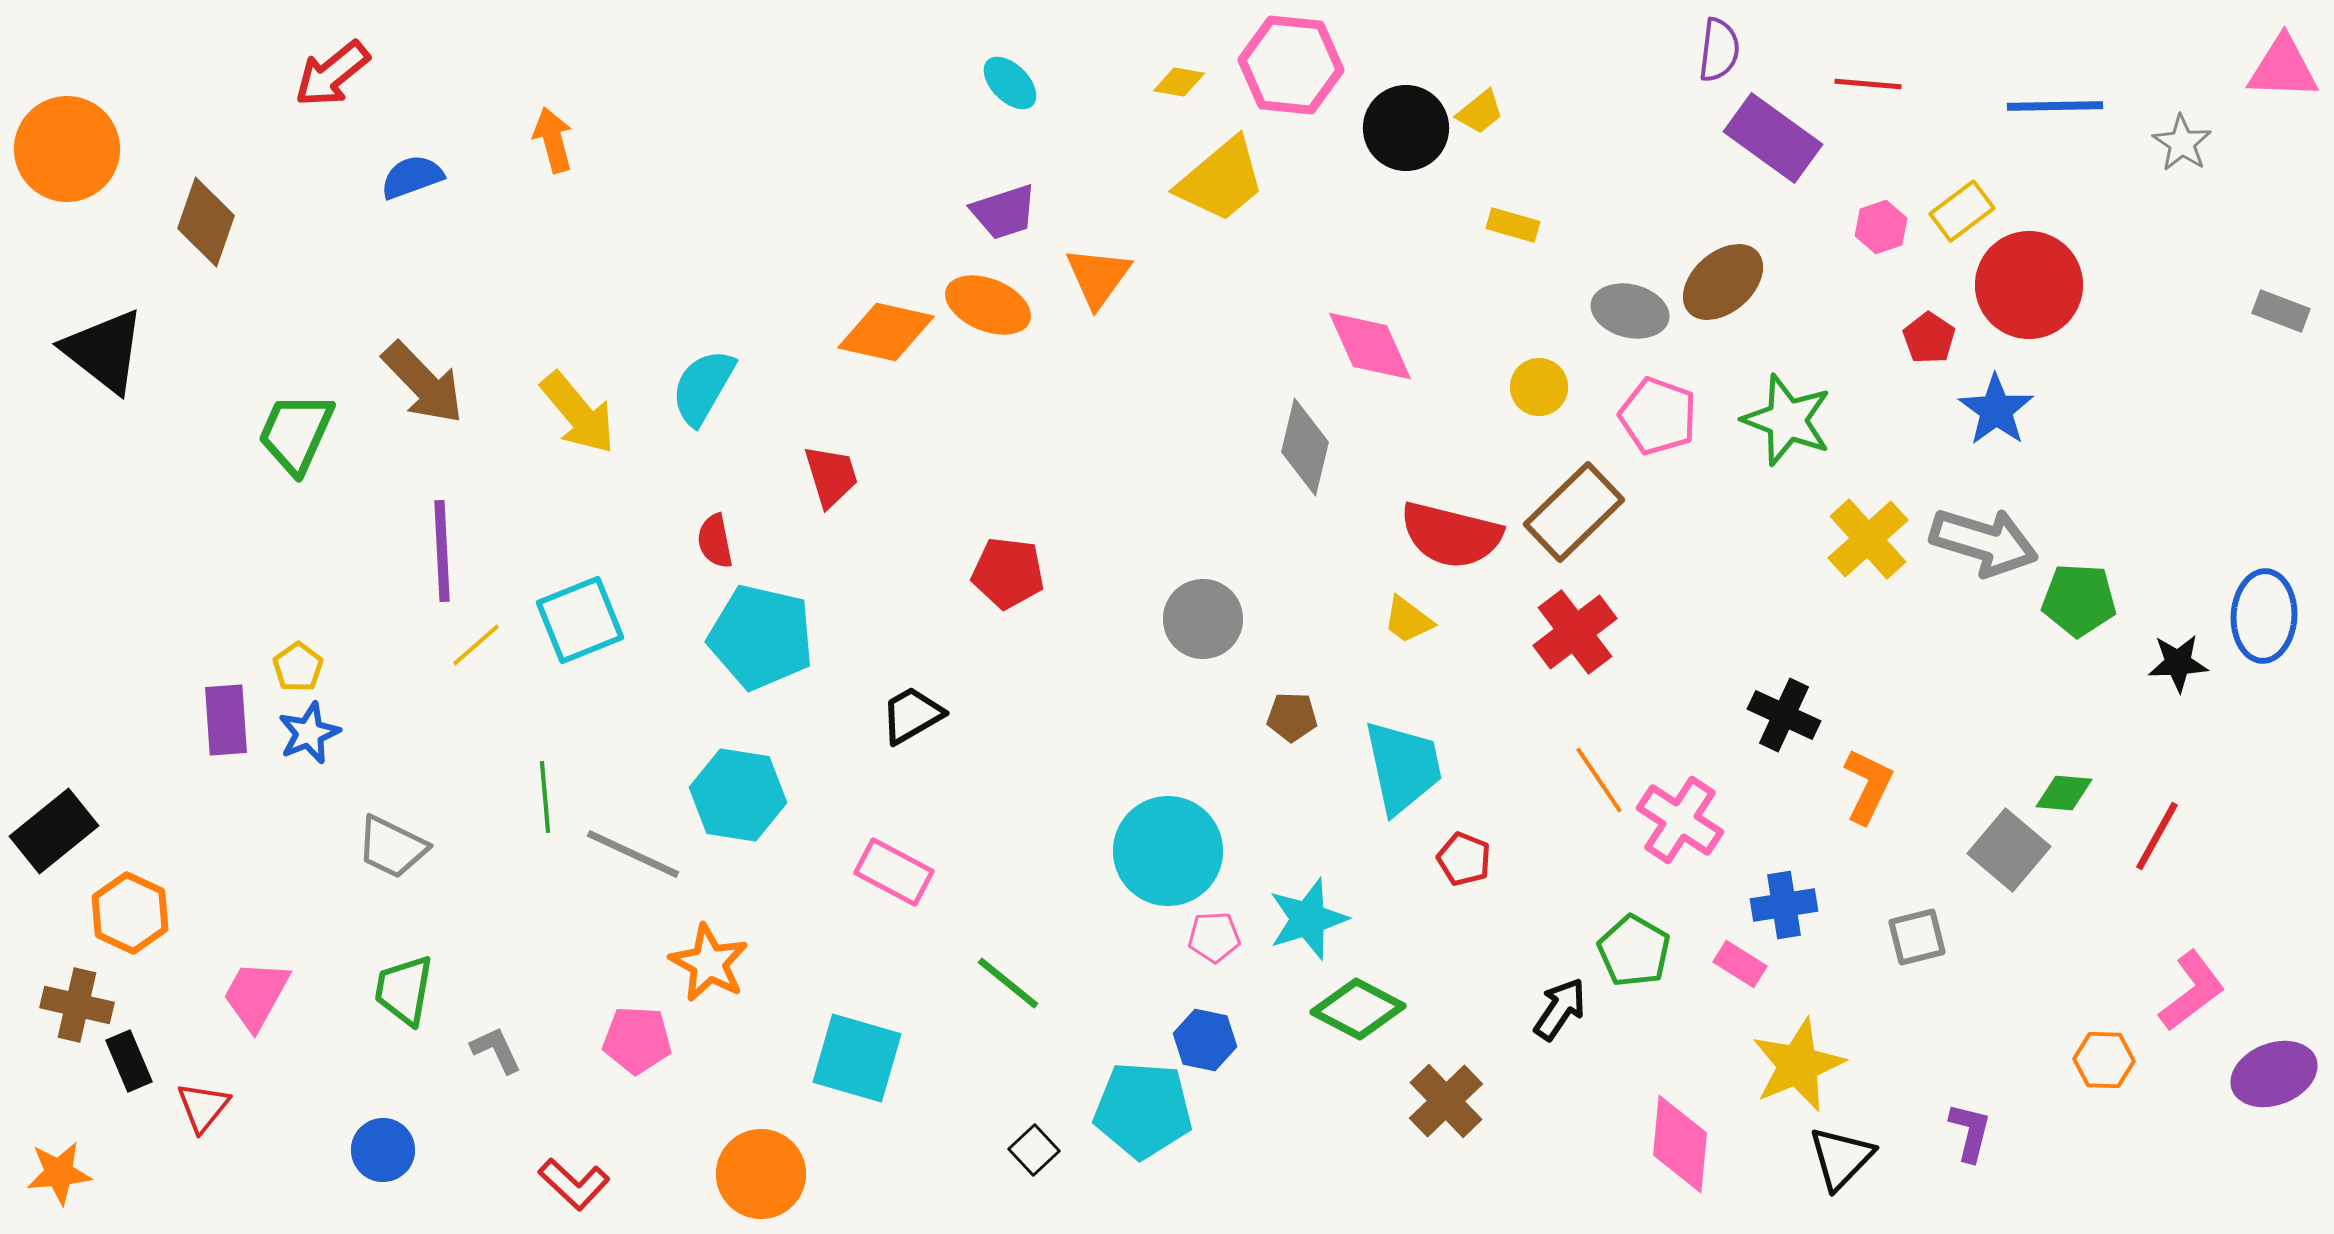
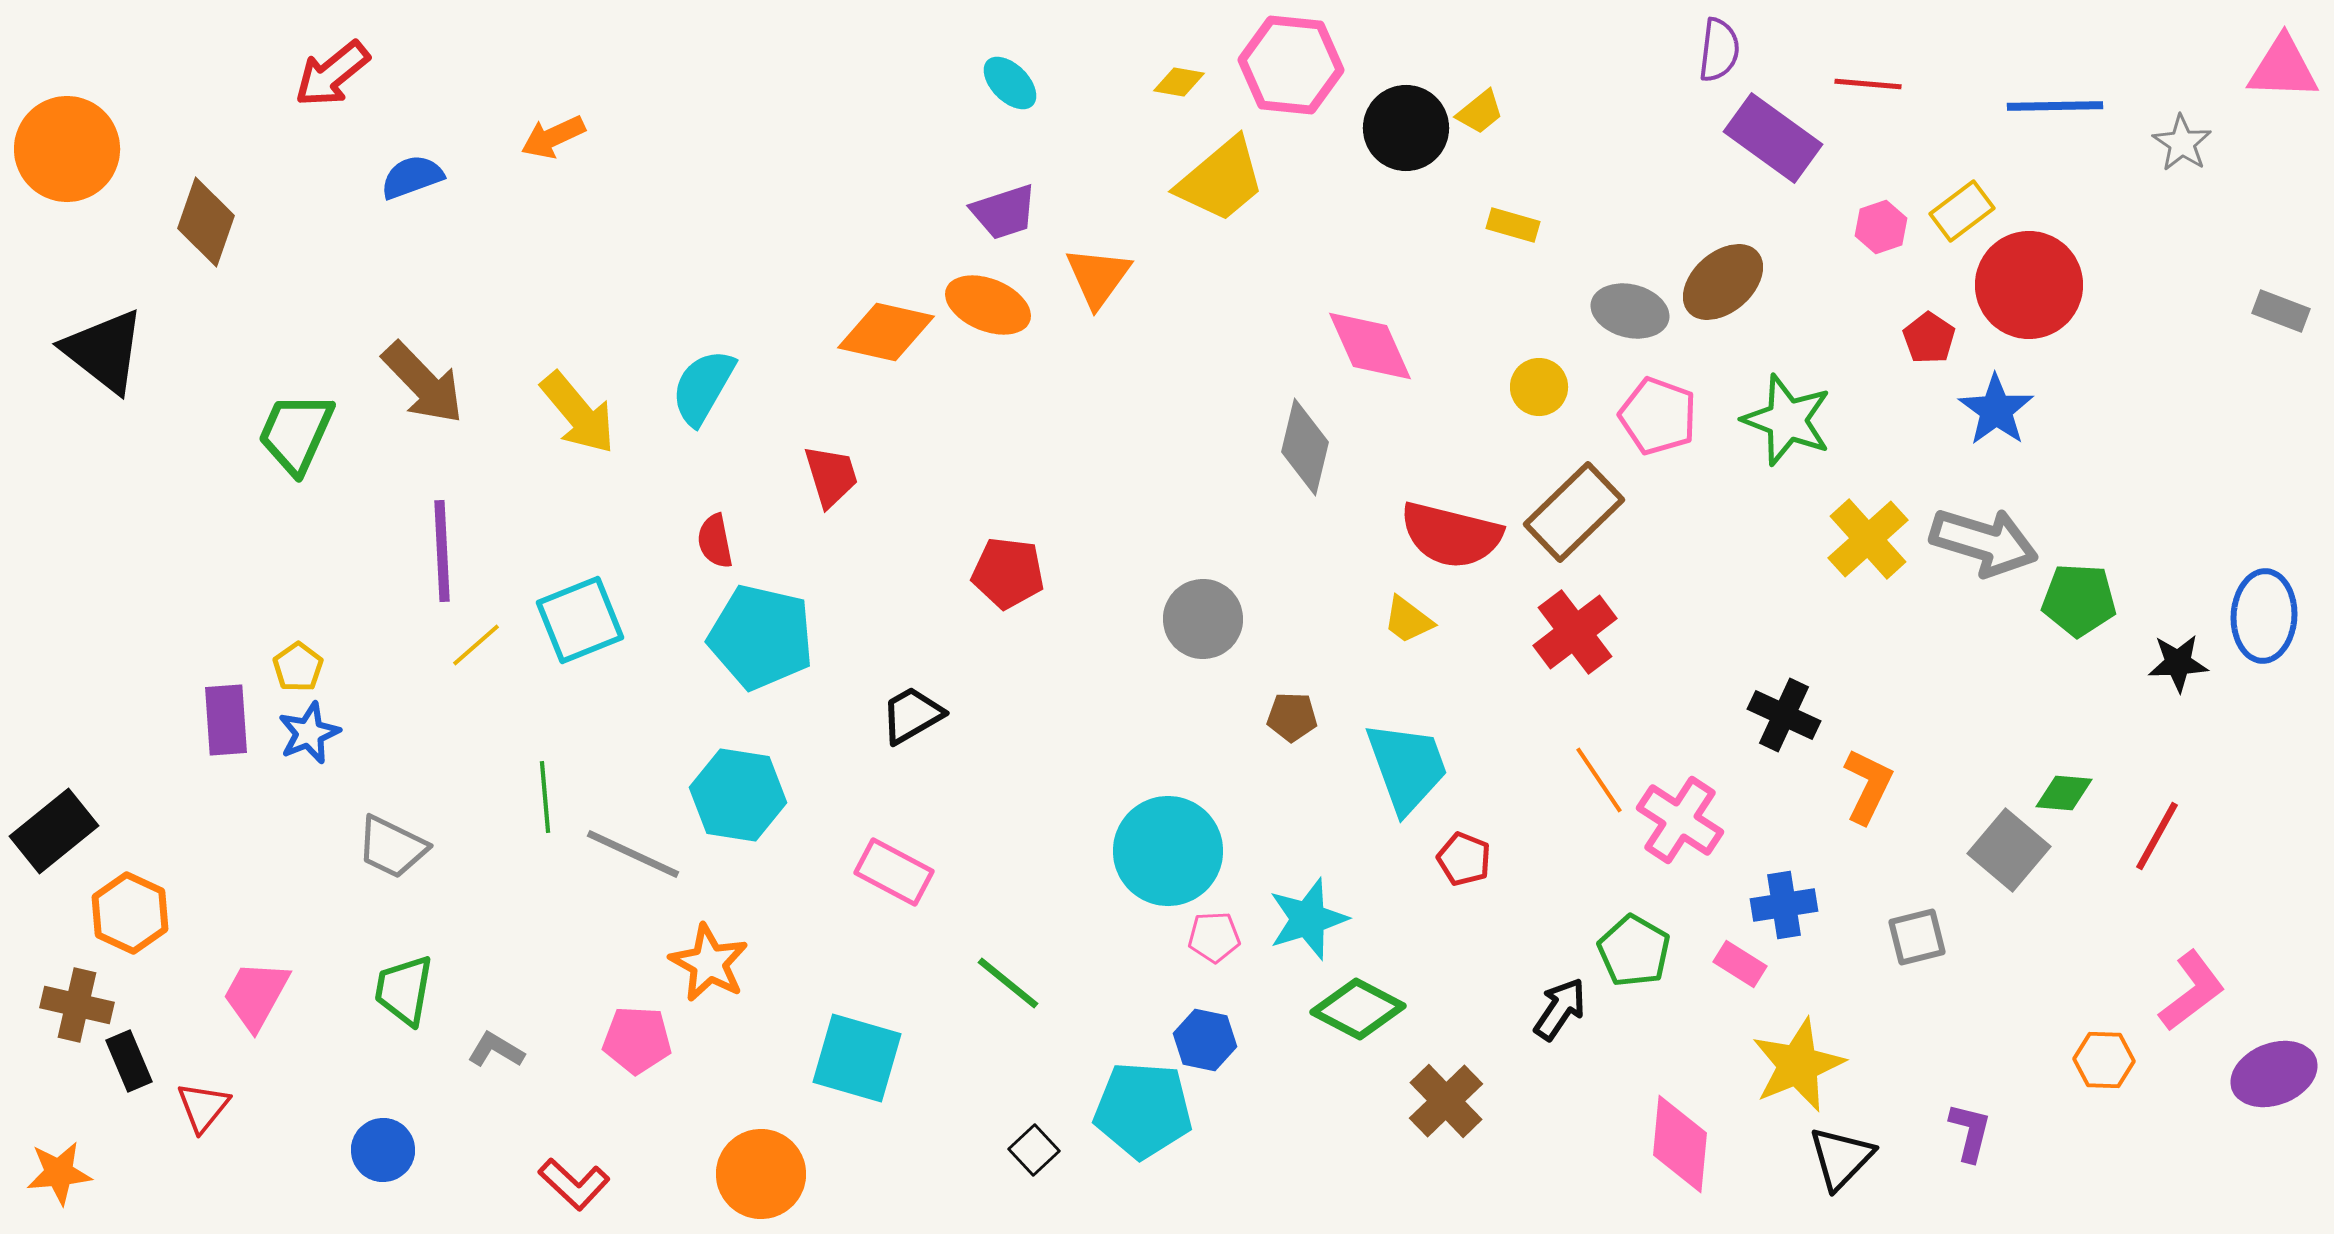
orange arrow at (553, 140): moved 3 px up; rotated 100 degrees counterclockwise
cyan trapezoid at (1403, 767): moved 4 px right; rotated 8 degrees counterclockwise
gray L-shape at (496, 1050): rotated 34 degrees counterclockwise
